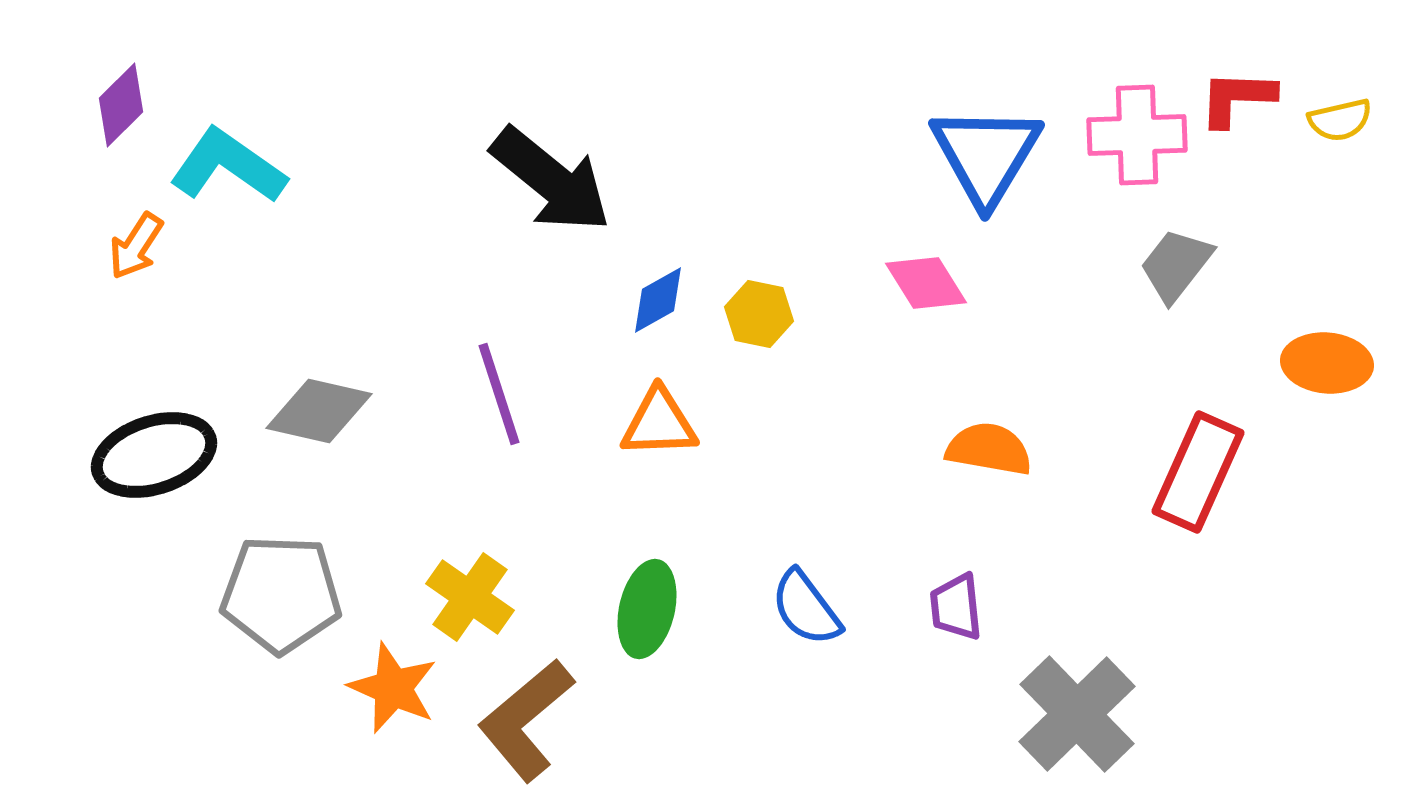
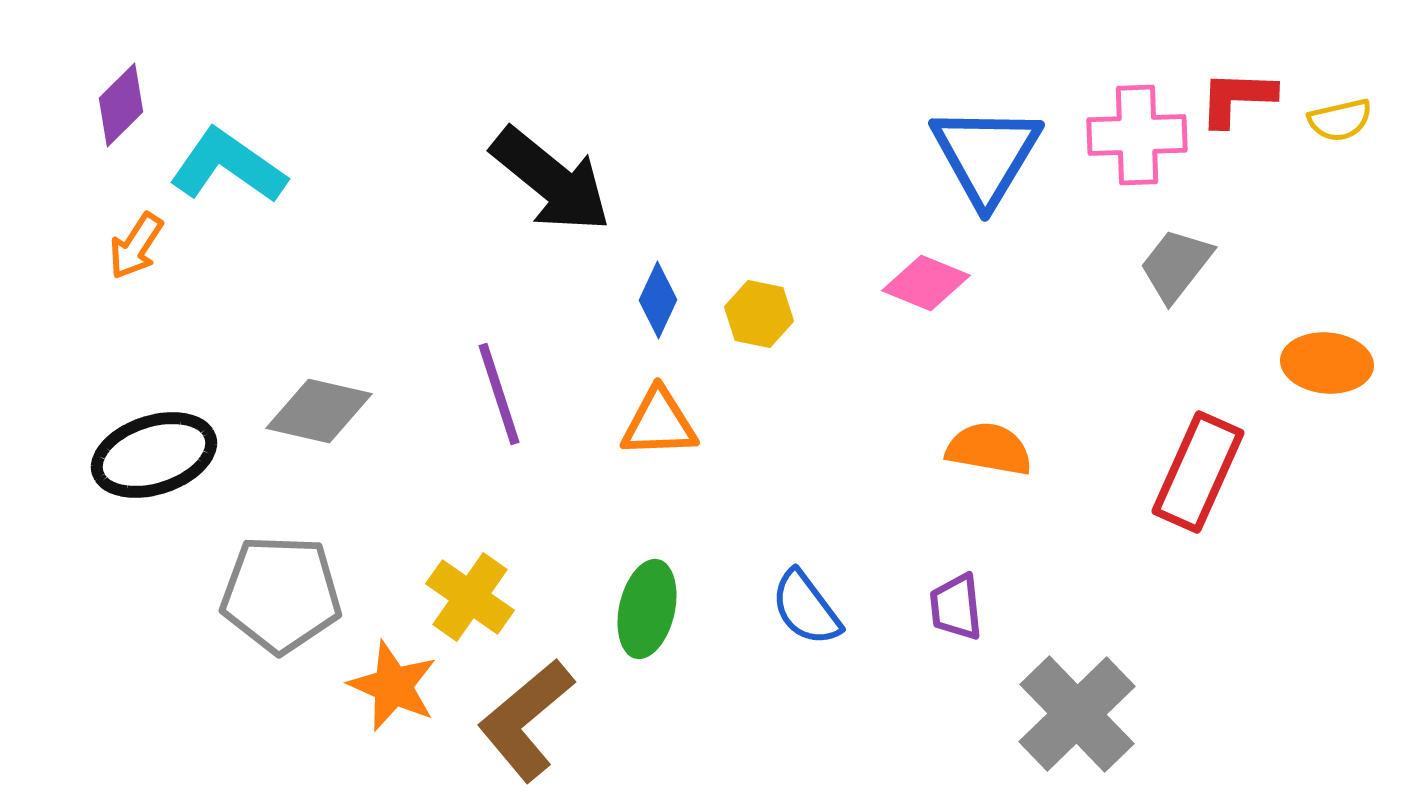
pink diamond: rotated 36 degrees counterclockwise
blue diamond: rotated 36 degrees counterclockwise
orange star: moved 2 px up
